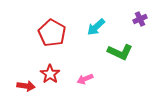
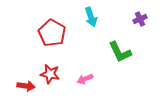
cyan arrow: moved 5 px left, 10 px up; rotated 66 degrees counterclockwise
green L-shape: rotated 40 degrees clockwise
red star: rotated 24 degrees counterclockwise
